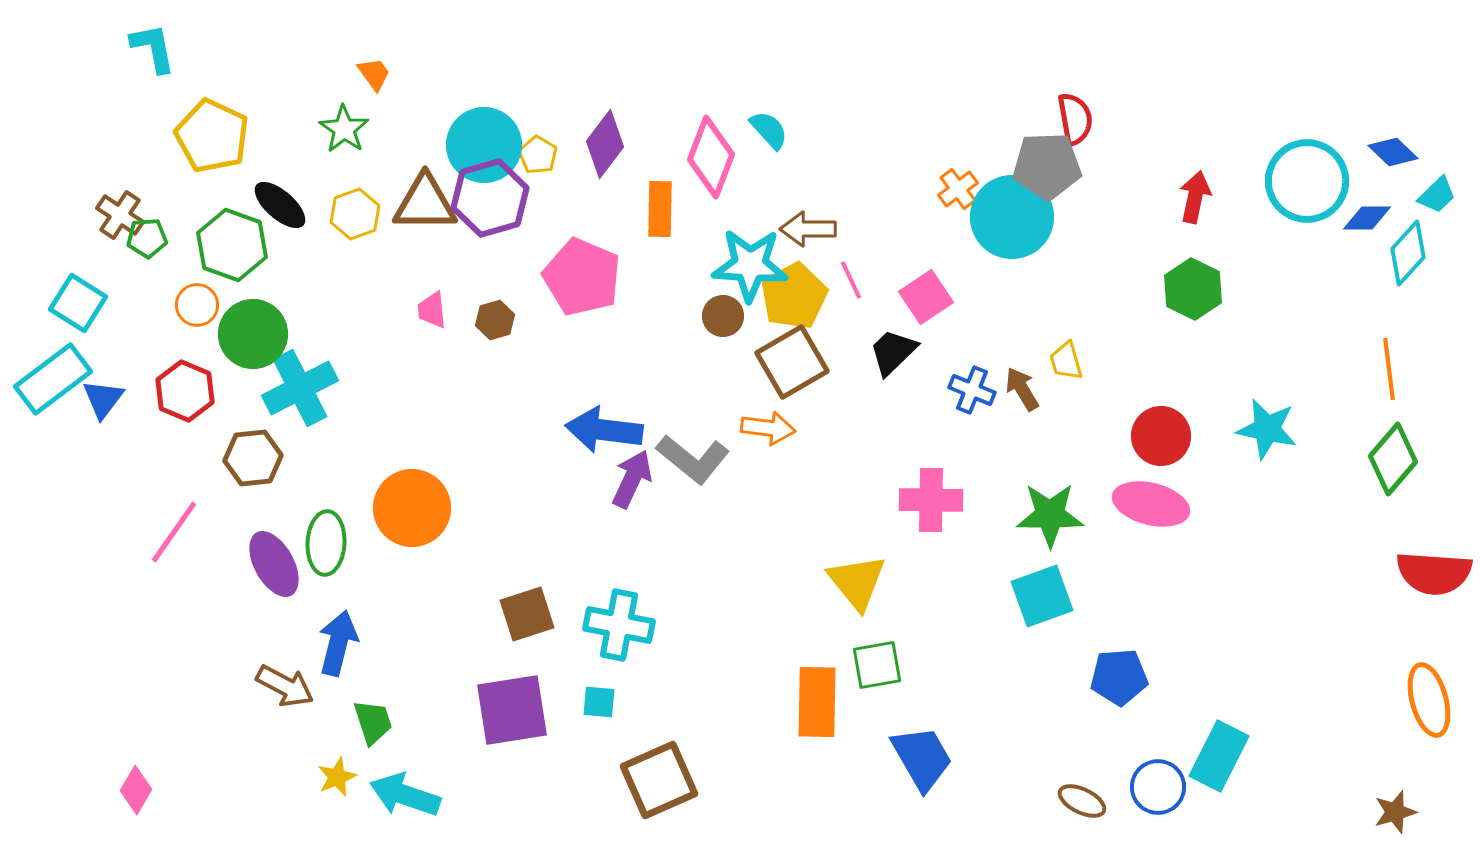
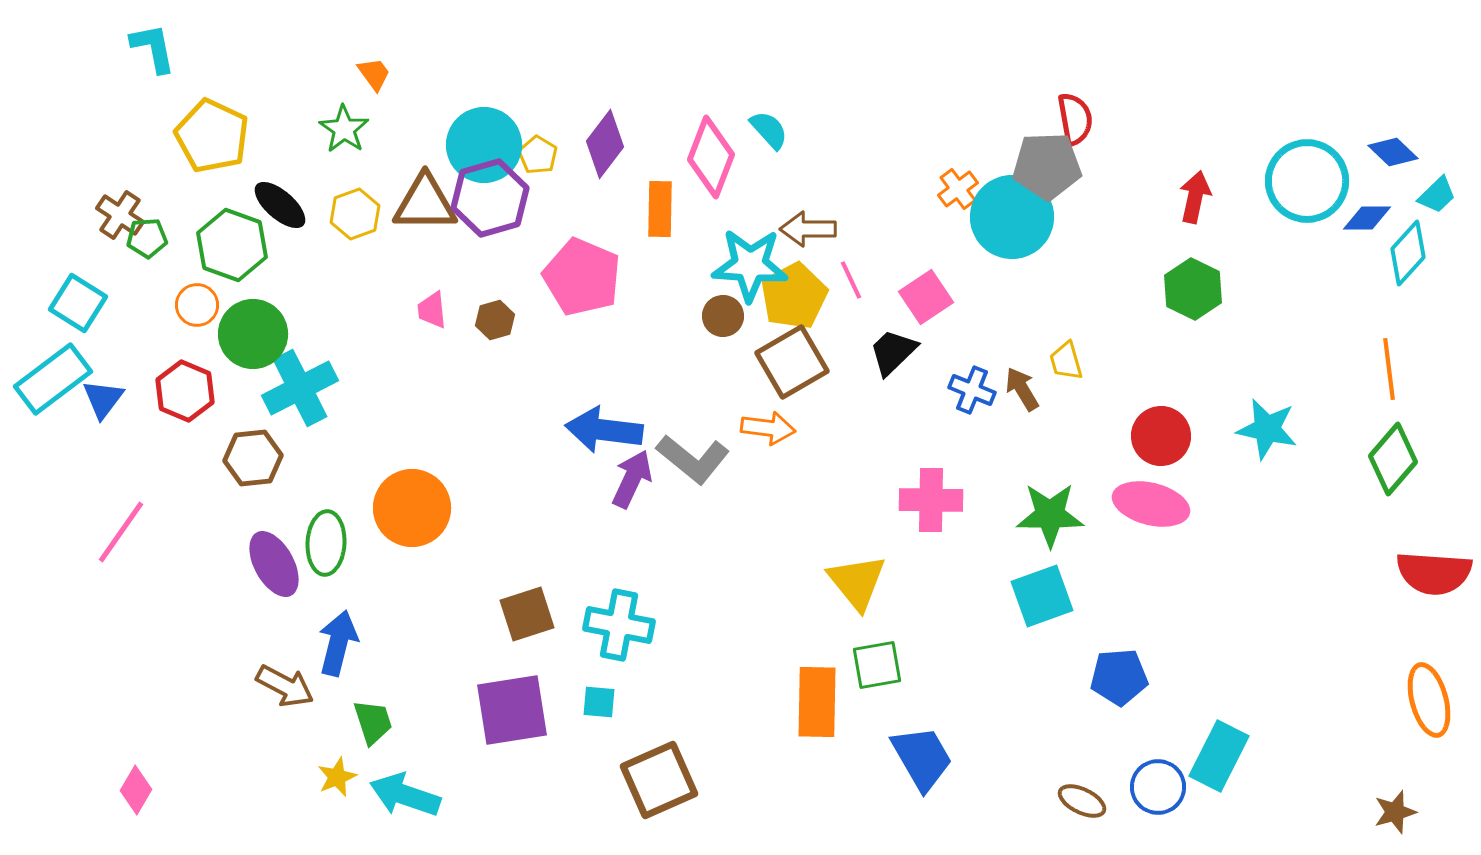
pink line at (174, 532): moved 53 px left
